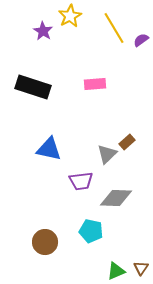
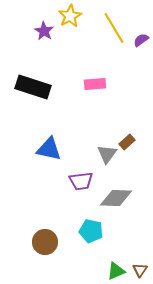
purple star: moved 1 px right
gray triangle: rotated 10 degrees counterclockwise
brown triangle: moved 1 px left, 2 px down
